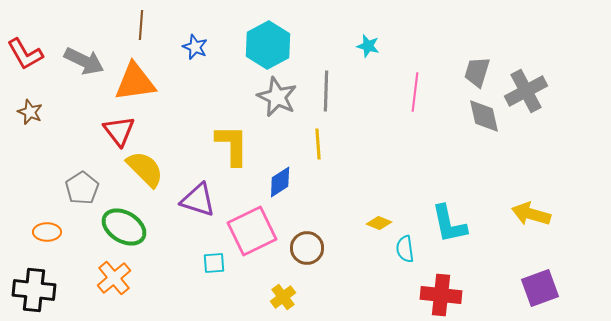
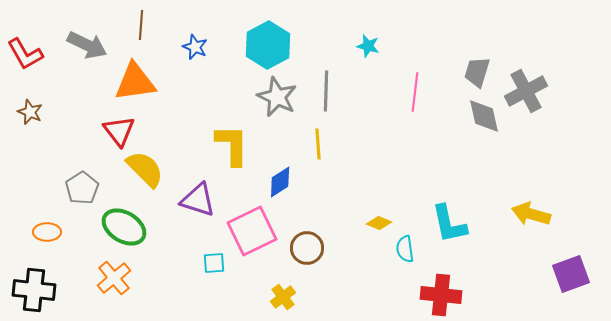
gray arrow: moved 3 px right, 16 px up
purple square: moved 31 px right, 14 px up
